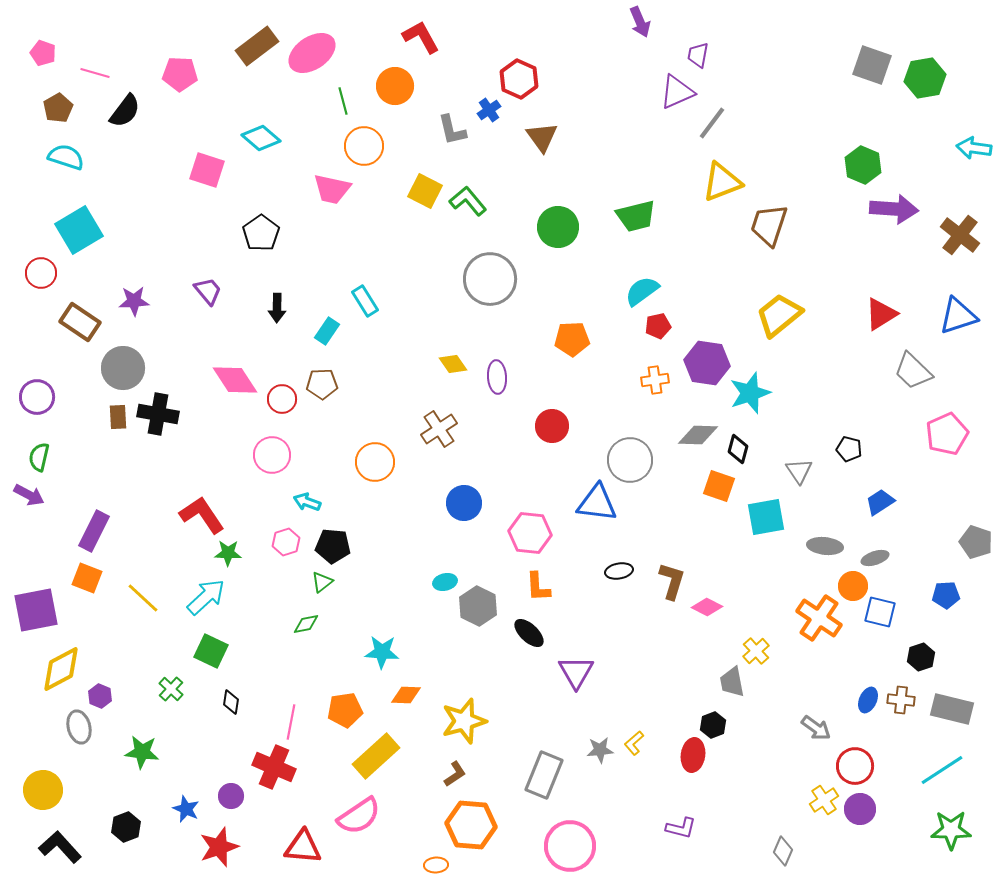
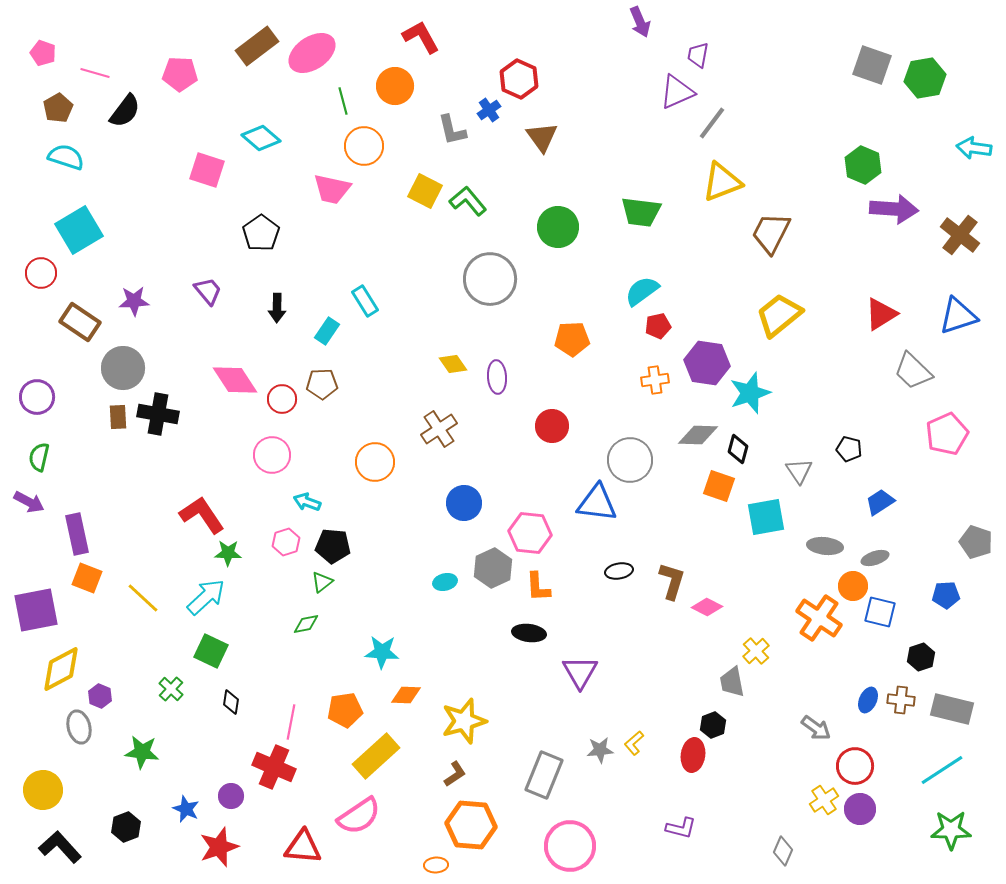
green trapezoid at (636, 216): moved 5 px right, 4 px up; rotated 21 degrees clockwise
brown trapezoid at (769, 225): moved 2 px right, 8 px down; rotated 9 degrees clockwise
purple arrow at (29, 495): moved 7 px down
purple rectangle at (94, 531): moved 17 px left, 3 px down; rotated 39 degrees counterclockwise
gray hexagon at (478, 606): moved 15 px right, 38 px up; rotated 9 degrees clockwise
black ellipse at (529, 633): rotated 36 degrees counterclockwise
purple triangle at (576, 672): moved 4 px right
